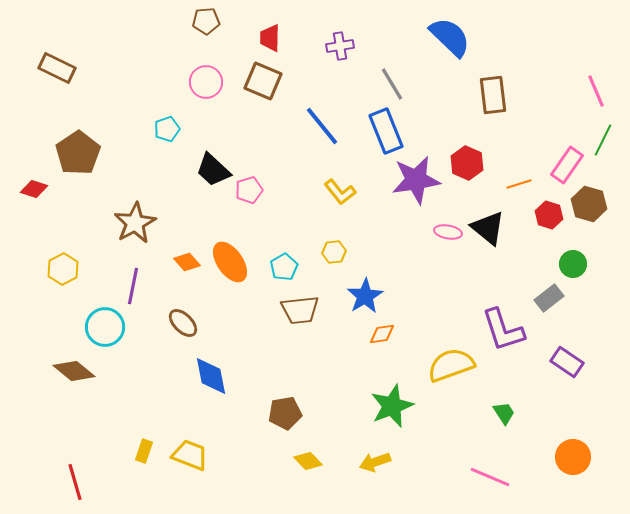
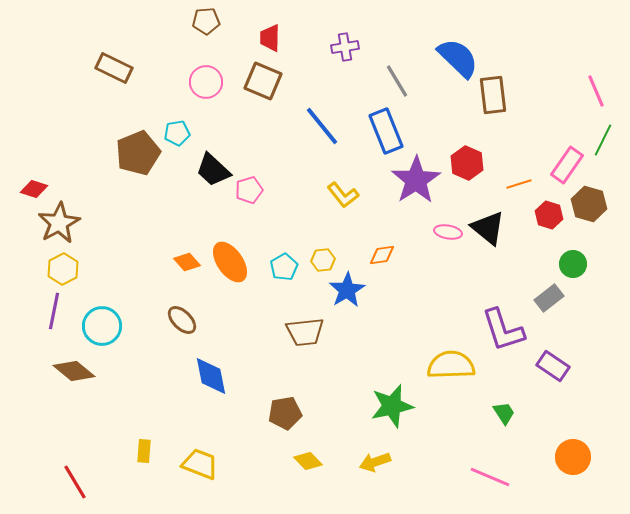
blue semicircle at (450, 37): moved 8 px right, 21 px down
purple cross at (340, 46): moved 5 px right, 1 px down
brown rectangle at (57, 68): moved 57 px right
gray line at (392, 84): moved 5 px right, 3 px up
cyan pentagon at (167, 129): moved 10 px right, 4 px down; rotated 10 degrees clockwise
brown pentagon at (78, 153): moved 60 px right; rotated 12 degrees clockwise
purple star at (416, 180): rotated 24 degrees counterclockwise
yellow L-shape at (340, 192): moved 3 px right, 3 px down
brown star at (135, 223): moved 76 px left
yellow hexagon at (334, 252): moved 11 px left, 8 px down
purple line at (133, 286): moved 79 px left, 25 px down
blue star at (365, 296): moved 18 px left, 6 px up
brown trapezoid at (300, 310): moved 5 px right, 22 px down
brown ellipse at (183, 323): moved 1 px left, 3 px up
cyan circle at (105, 327): moved 3 px left, 1 px up
orange diamond at (382, 334): moved 79 px up
purple rectangle at (567, 362): moved 14 px left, 4 px down
yellow semicircle at (451, 365): rotated 18 degrees clockwise
green star at (392, 406): rotated 9 degrees clockwise
yellow rectangle at (144, 451): rotated 15 degrees counterclockwise
yellow trapezoid at (190, 455): moved 10 px right, 9 px down
red line at (75, 482): rotated 15 degrees counterclockwise
